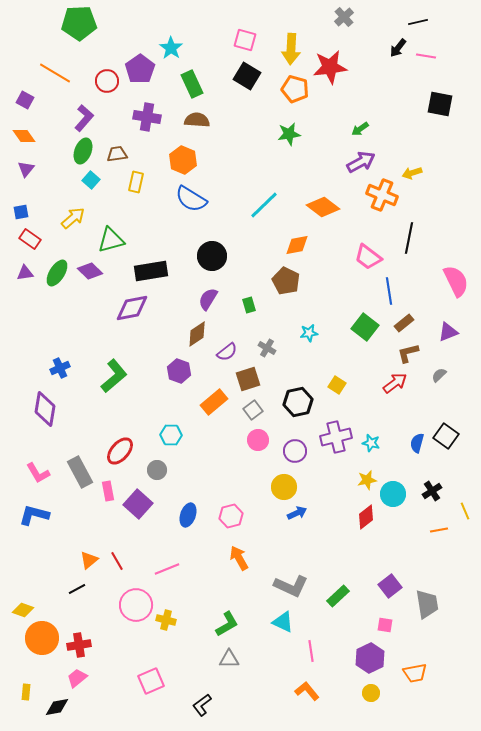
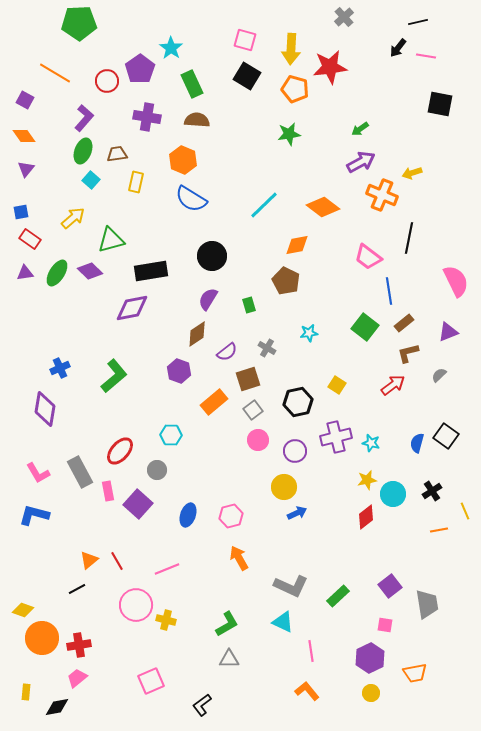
red arrow at (395, 383): moved 2 px left, 2 px down
